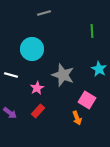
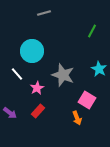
green line: rotated 32 degrees clockwise
cyan circle: moved 2 px down
white line: moved 6 px right, 1 px up; rotated 32 degrees clockwise
